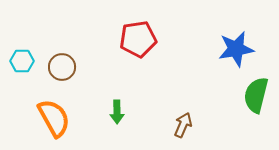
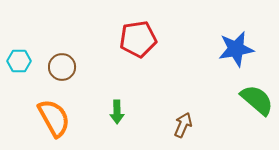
cyan hexagon: moved 3 px left
green semicircle: moved 1 px right, 5 px down; rotated 117 degrees clockwise
